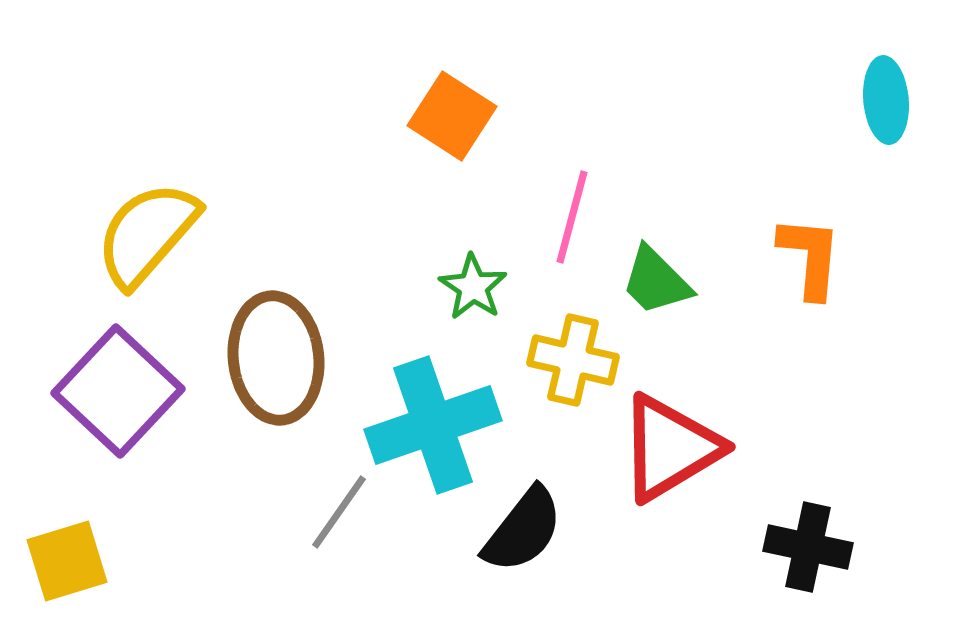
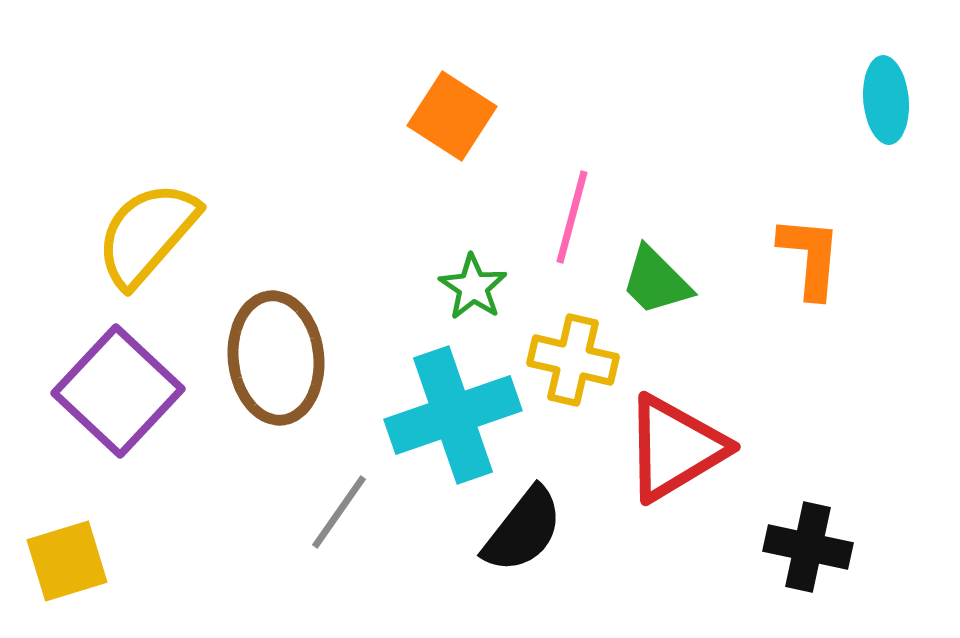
cyan cross: moved 20 px right, 10 px up
red triangle: moved 5 px right
